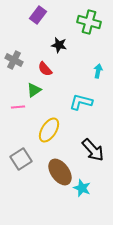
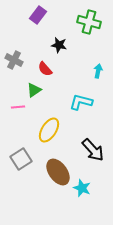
brown ellipse: moved 2 px left
